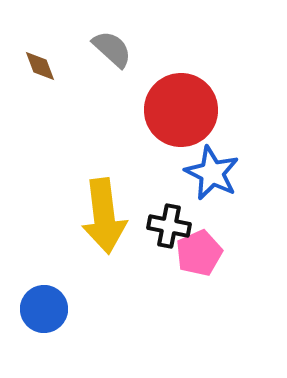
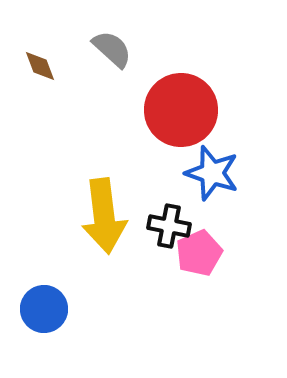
blue star: rotated 8 degrees counterclockwise
